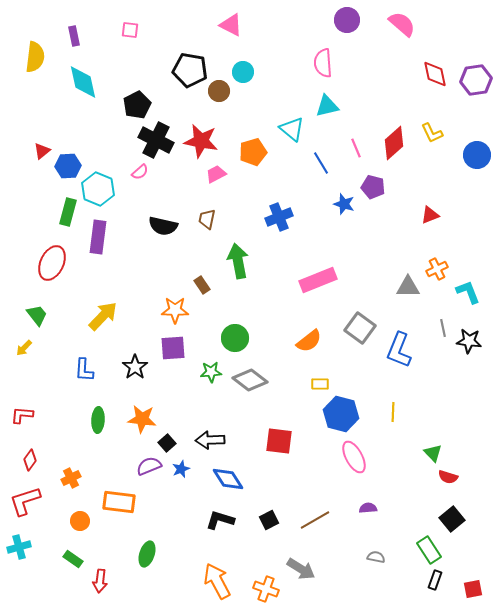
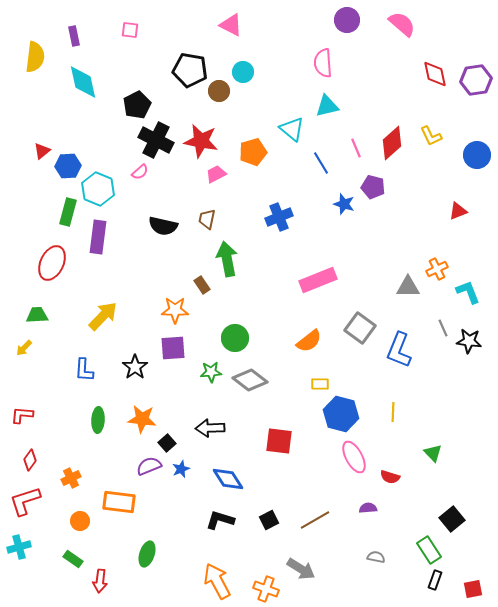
yellow L-shape at (432, 133): moved 1 px left, 3 px down
red diamond at (394, 143): moved 2 px left
red triangle at (430, 215): moved 28 px right, 4 px up
green arrow at (238, 261): moved 11 px left, 2 px up
green trapezoid at (37, 315): rotated 55 degrees counterclockwise
gray line at (443, 328): rotated 12 degrees counterclockwise
black arrow at (210, 440): moved 12 px up
red semicircle at (448, 477): moved 58 px left
